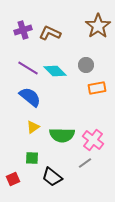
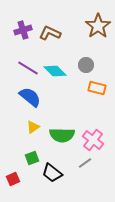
orange rectangle: rotated 24 degrees clockwise
green square: rotated 24 degrees counterclockwise
black trapezoid: moved 4 px up
